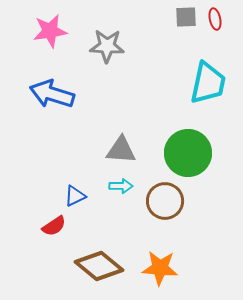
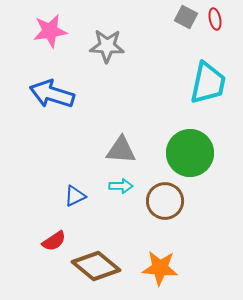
gray square: rotated 30 degrees clockwise
green circle: moved 2 px right
red semicircle: moved 15 px down
brown diamond: moved 3 px left
